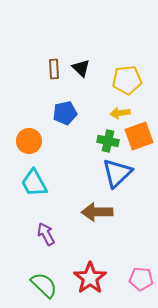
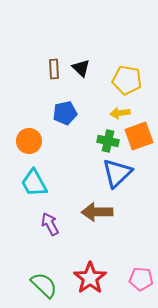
yellow pentagon: rotated 16 degrees clockwise
purple arrow: moved 4 px right, 10 px up
